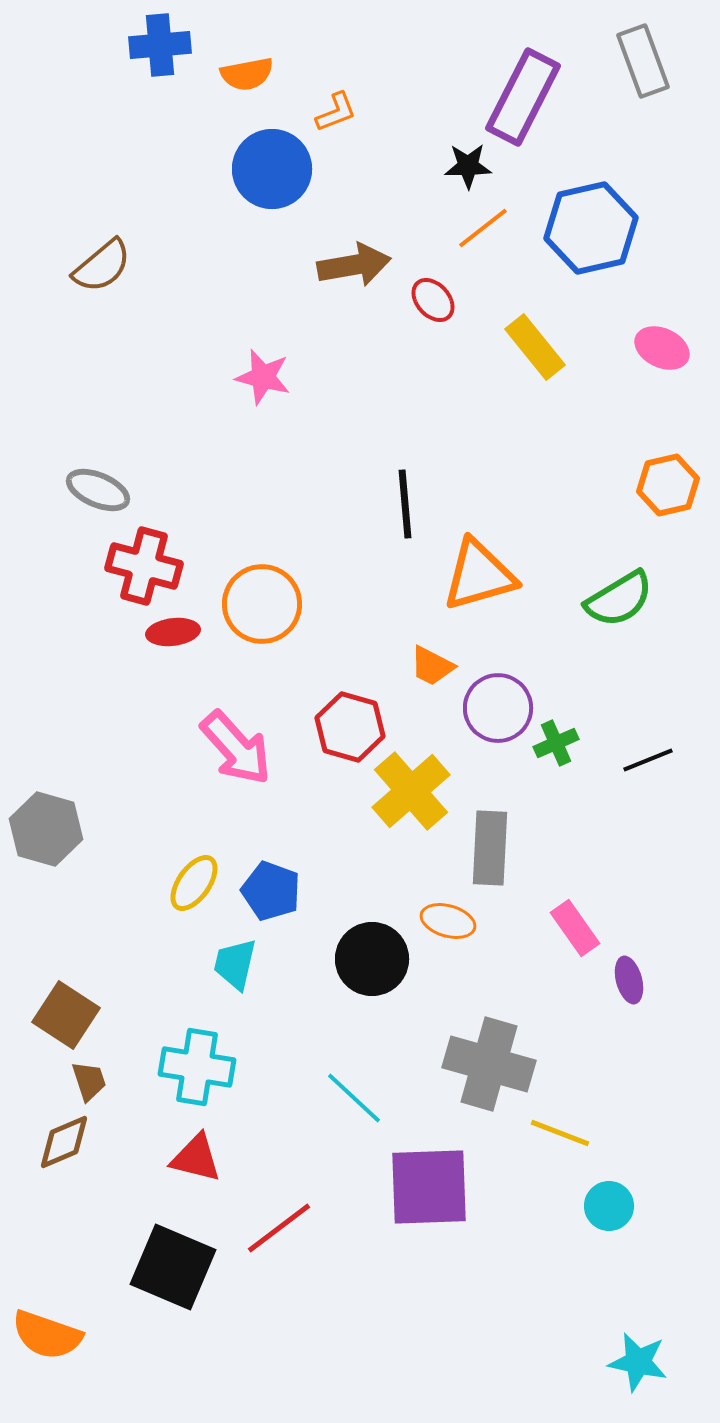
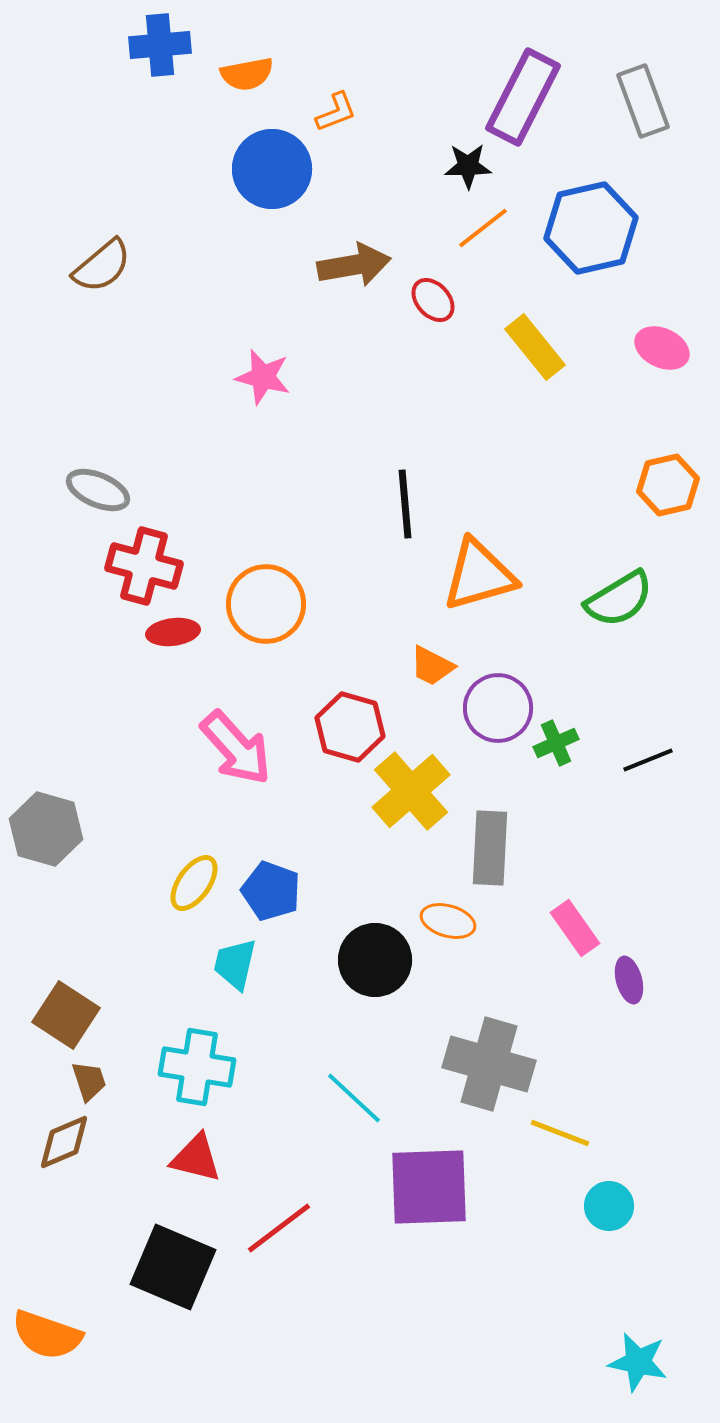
gray rectangle at (643, 61): moved 40 px down
orange circle at (262, 604): moved 4 px right
black circle at (372, 959): moved 3 px right, 1 px down
